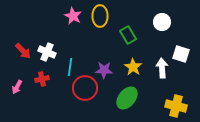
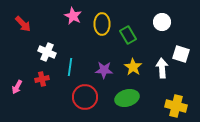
yellow ellipse: moved 2 px right, 8 px down
red arrow: moved 27 px up
red circle: moved 9 px down
green ellipse: rotated 35 degrees clockwise
